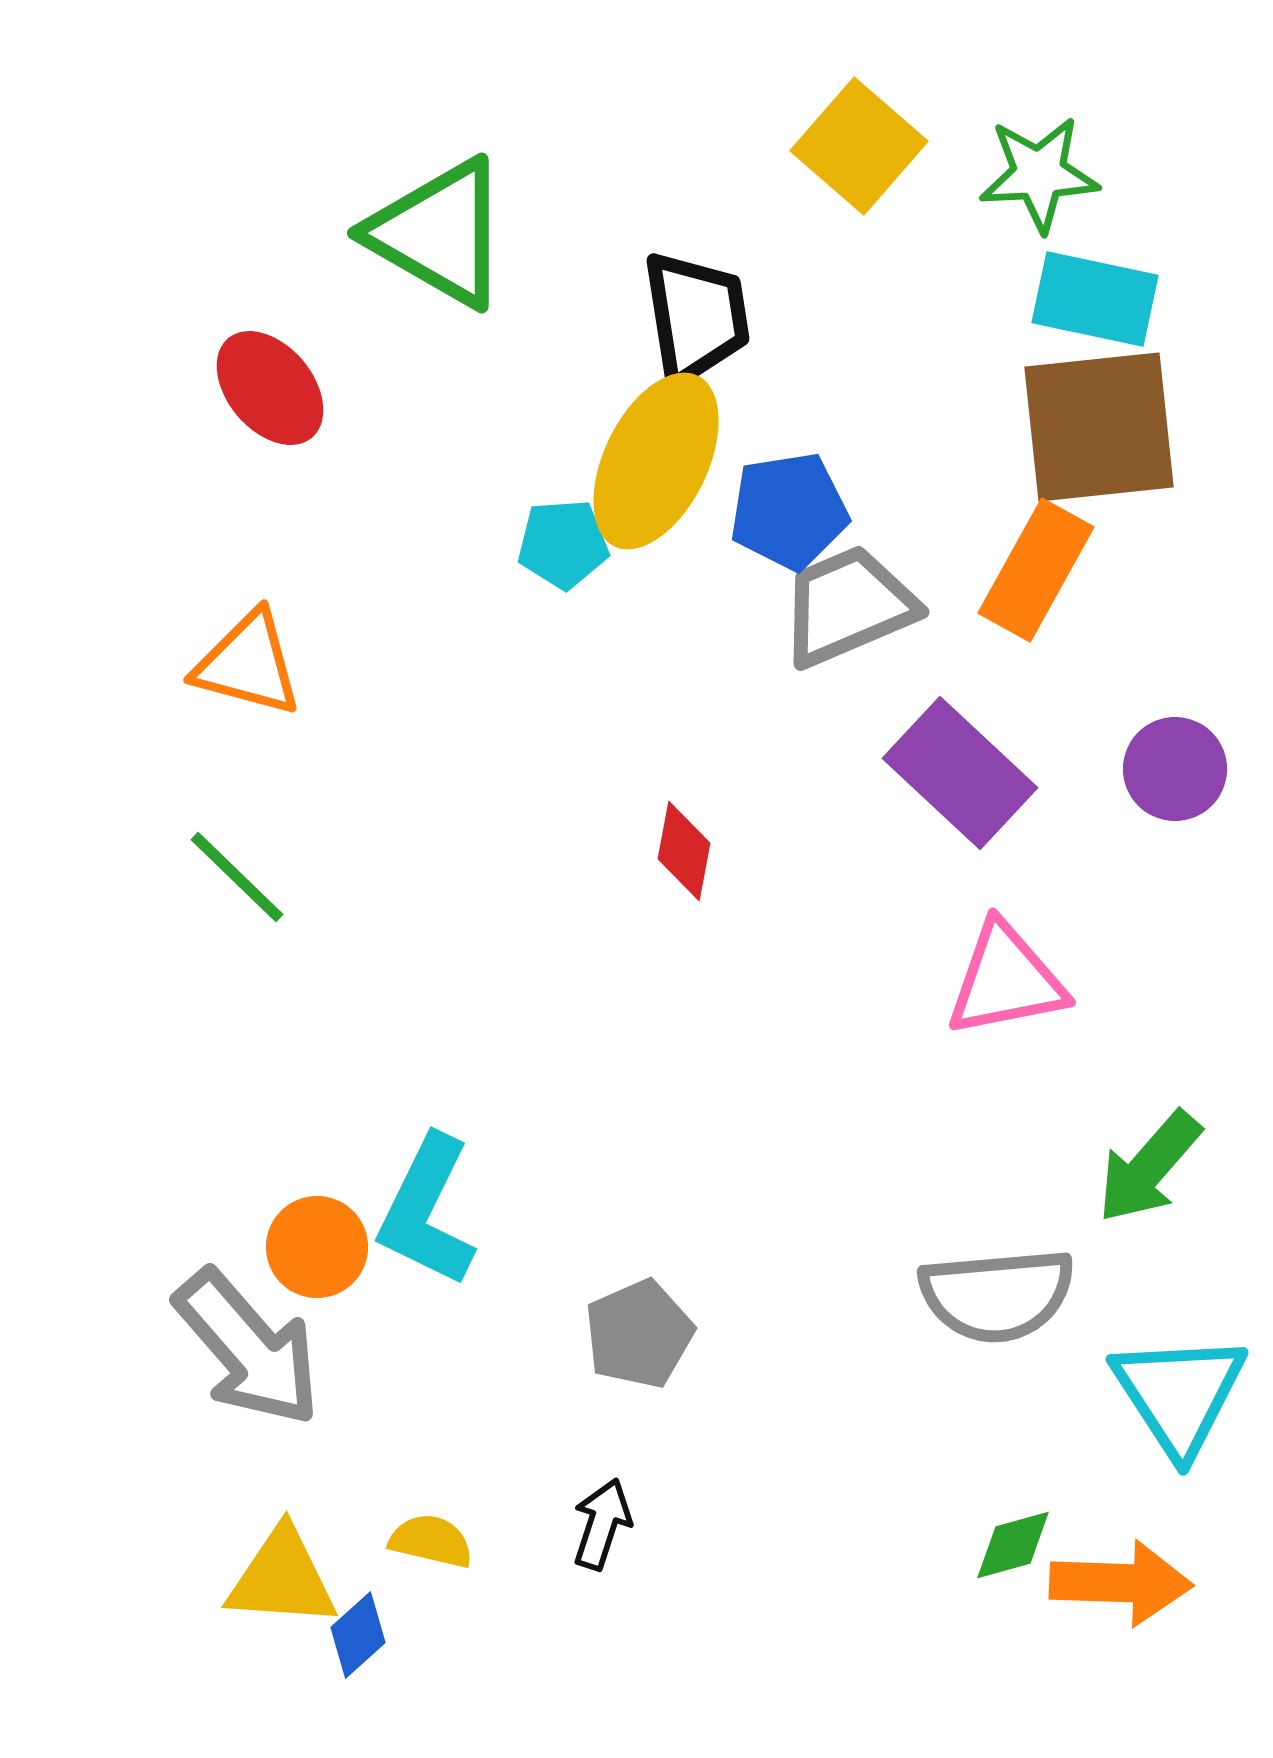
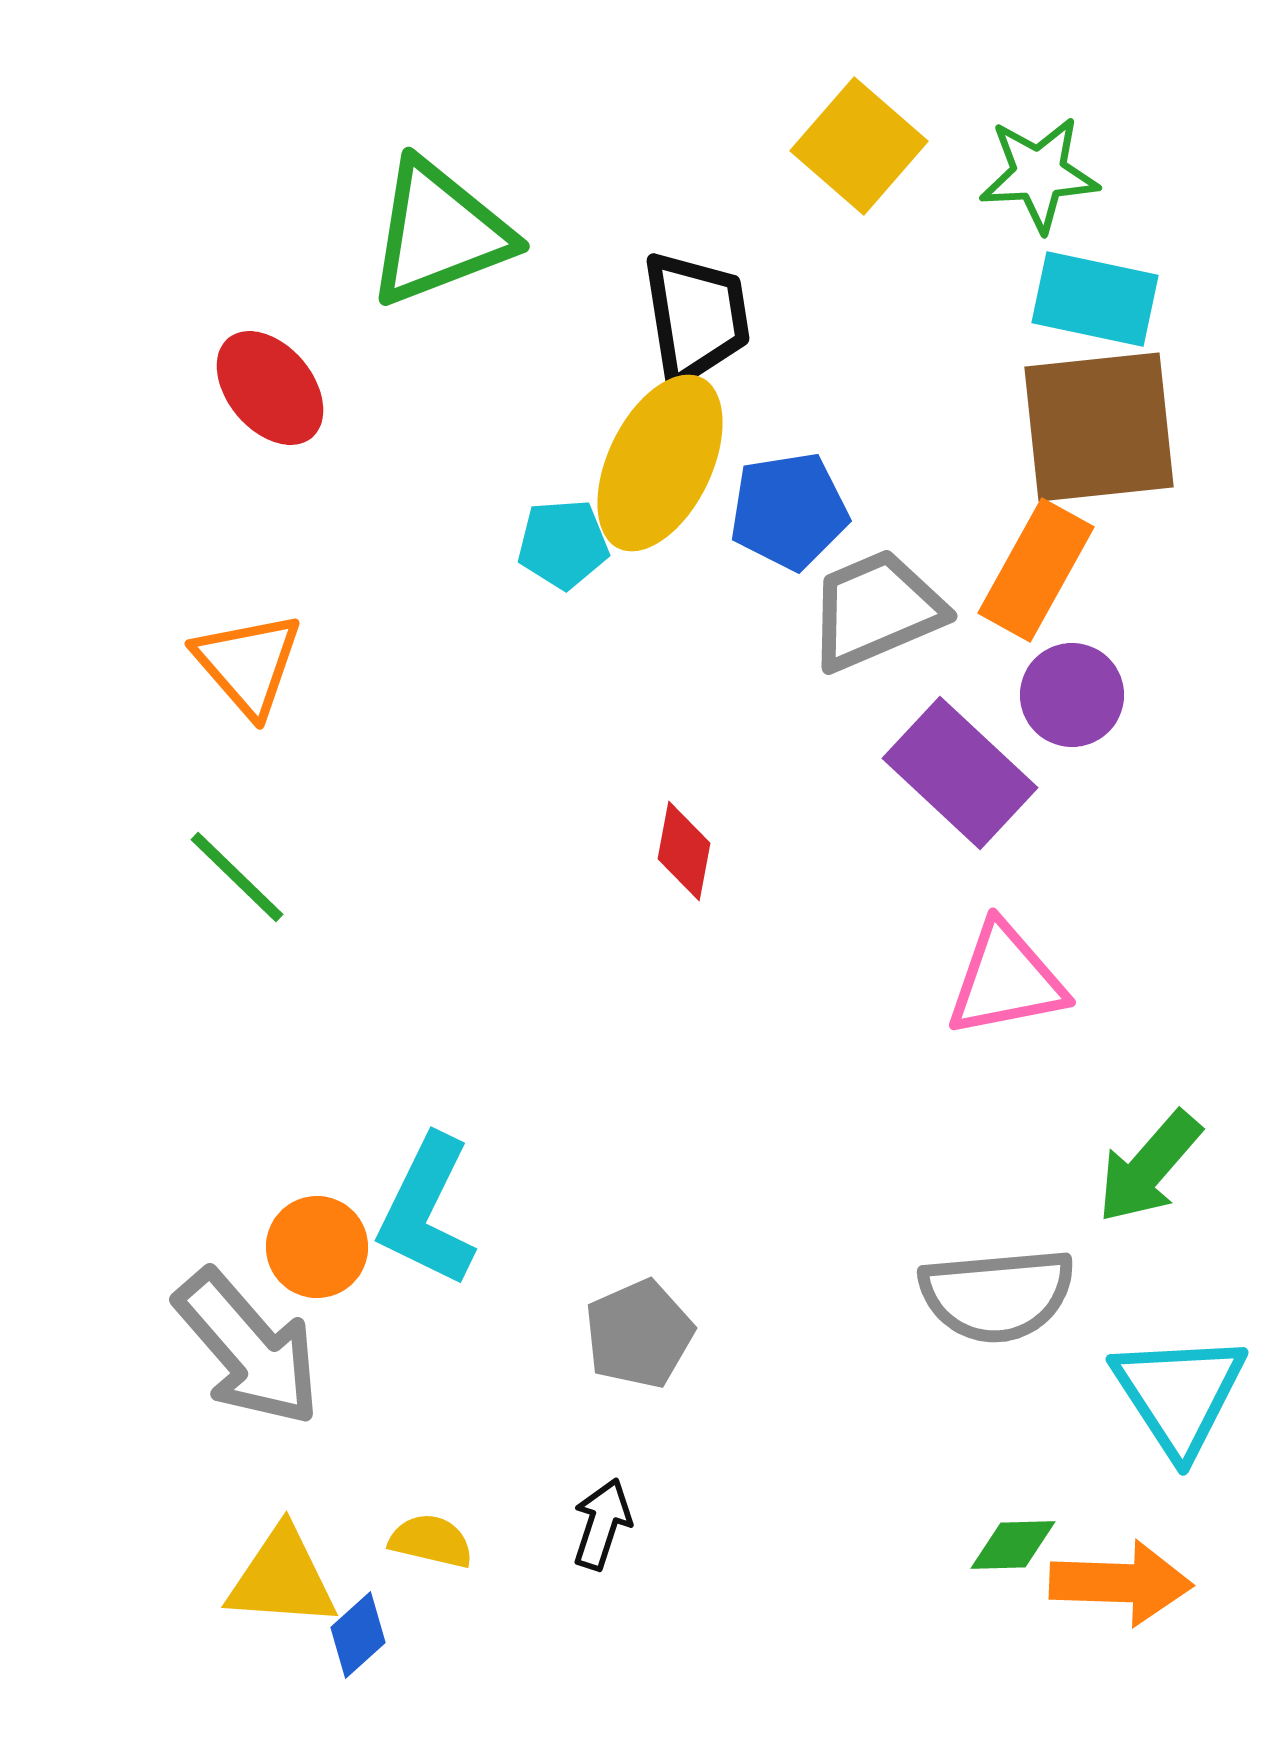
green triangle: rotated 51 degrees counterclockwise
yellow ellipse: moved 4 px right, 2 px down
gray trapezoid: moved 28 px right, 4 px down
orange triangle: rotated 34 degrees clockwise
purple circle: moved 103 px left, 74 px up
green diamond: rotated 14 degrees clockwise
